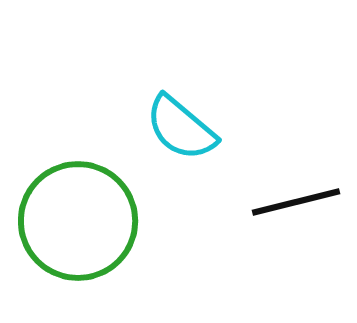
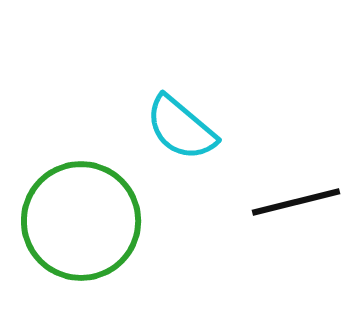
green circle: moved 3 px right
